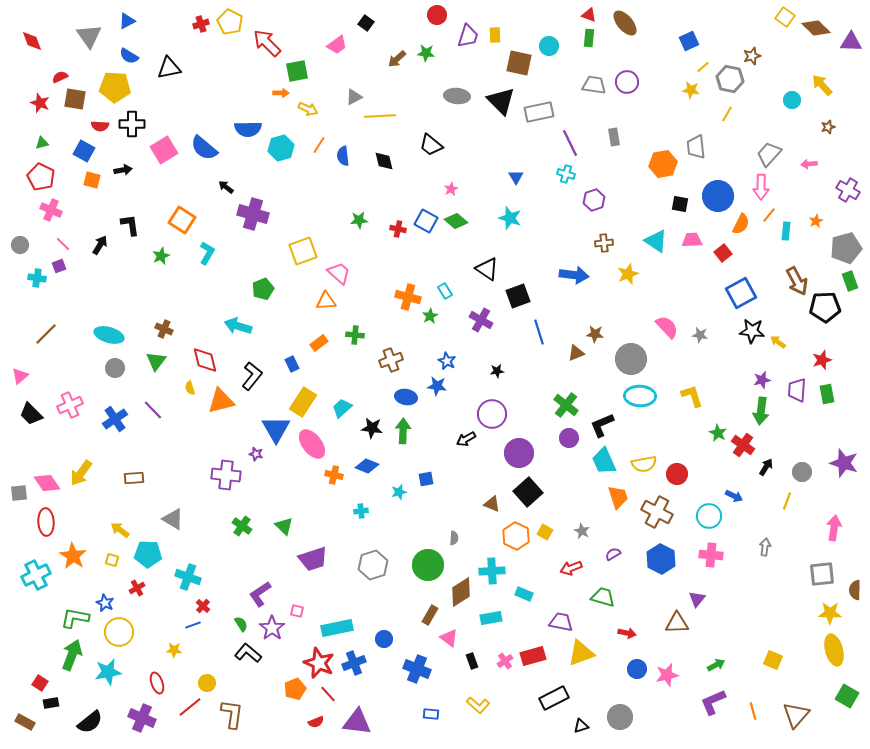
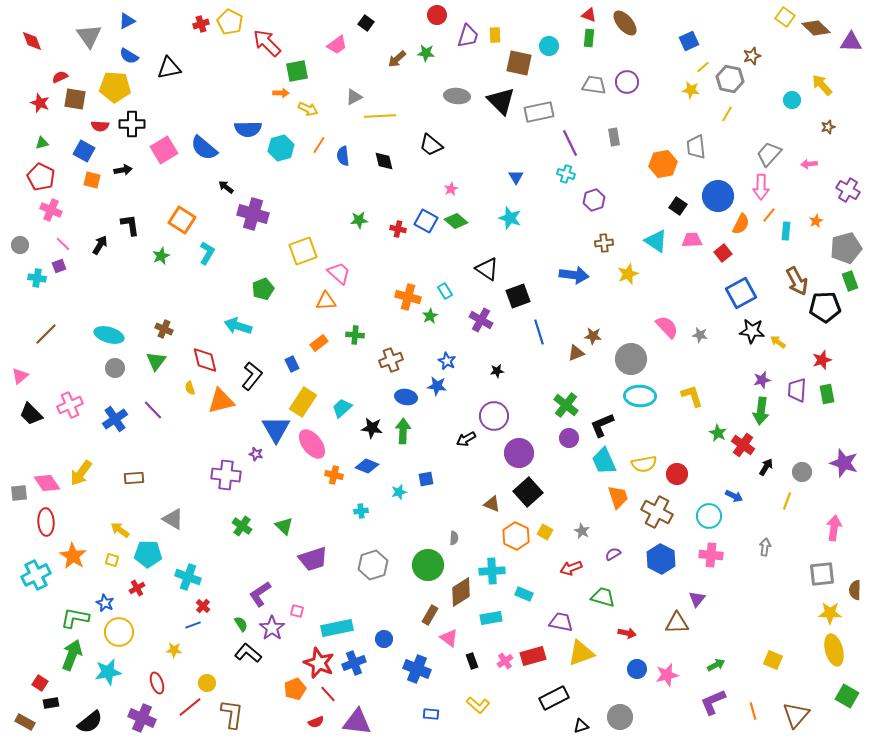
black square at (680, 204): moved 2 px left, 2 px down; rotated 24 degrees clockwise
brown star at (595, 334): moved 2 px left, 2 px down
purple circle at (492, 414): moved 2 px right, 2 px down
